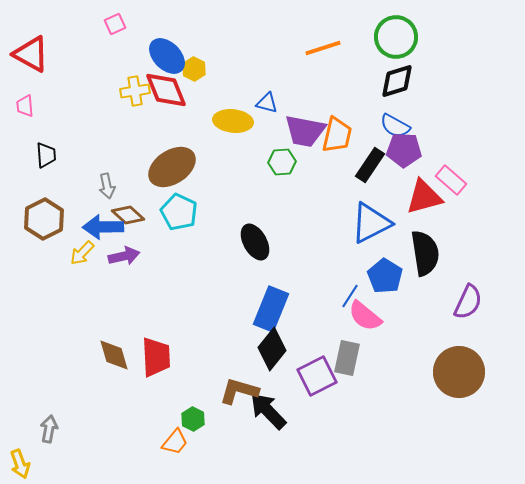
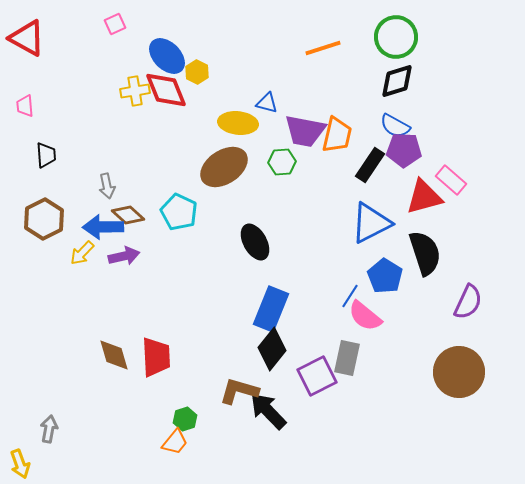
red triangle at (31, 54): moved 4 px left, 16 px up
yellow hexagon at (194, 69): moved 3 px right, 3 px down
yellow ellipse at (233, 121): moved 5 px right, 2 px down
brown ellipse at (172, 167): moved 52 px right
black semicircle at (425, 253): rotated 9 degrees counterclockwise
green hexagon at (193, 419): moved 8 px left; rotated 15 degrees clockwise
